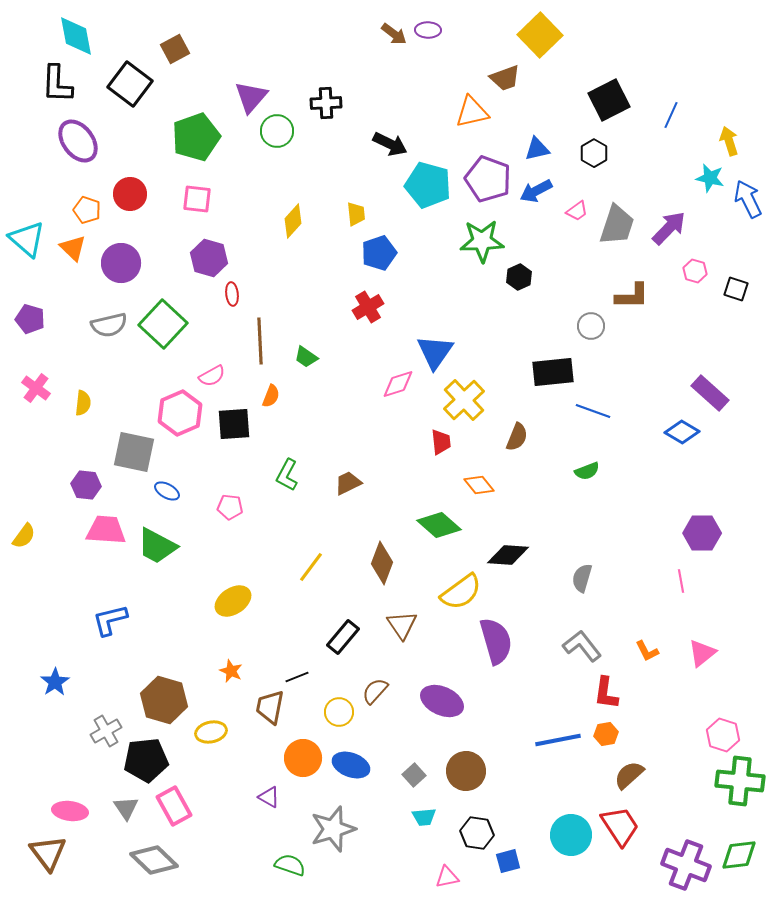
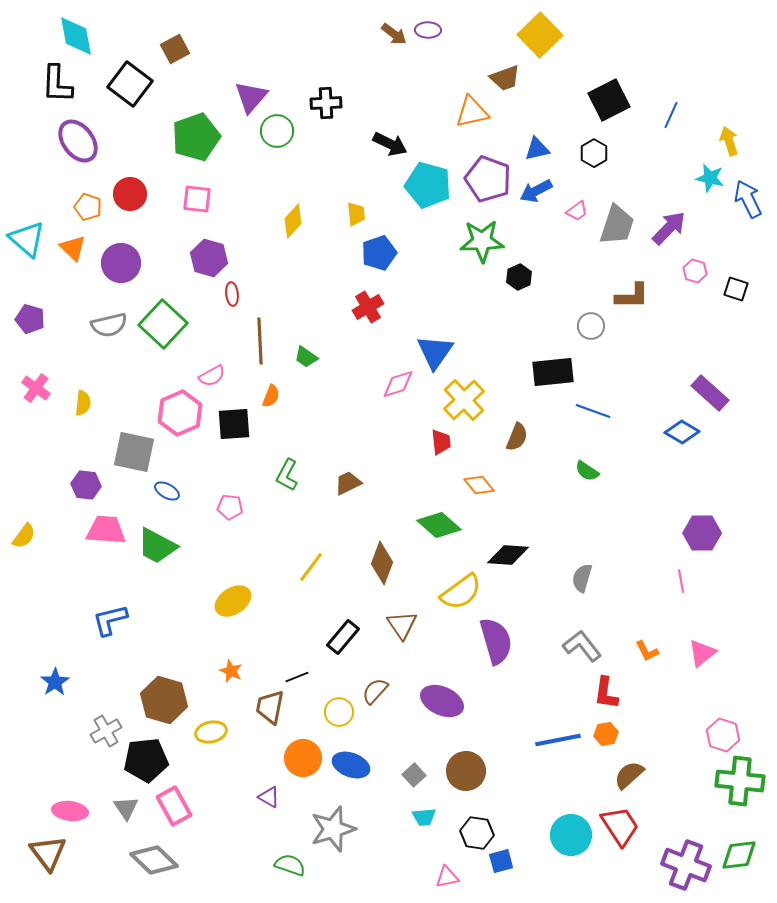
orange pentagon at (87, 210): moved 1 px right, 3 px up
green semicircle at (587, 471): rotated 55 degrees clockwise
blue square at (508, 861): moved 7 px left
